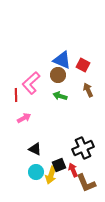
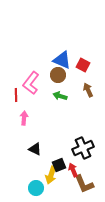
pink L-shape: rotated 10 degrees counterclockwise
pink arrow: rotated 56 degrees counterclockwise
cyan circle: moved 16 px down
brown L-shape: moved 2 px left, 1 px down
